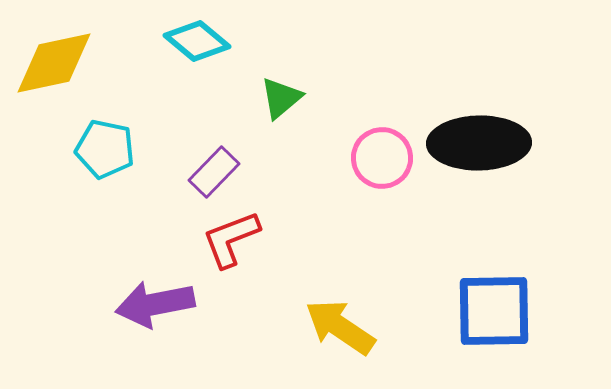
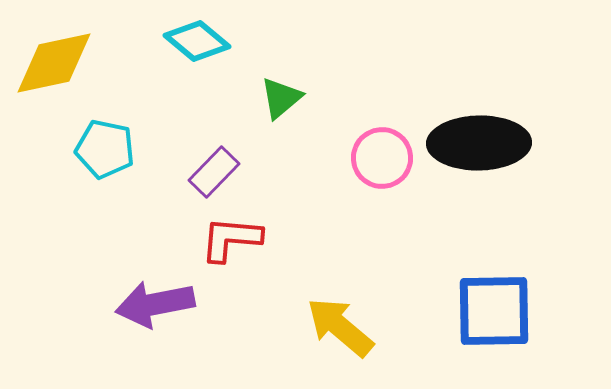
red L-shape: rotated 26 degrees clockwise
yellow arrow: rotated 6 degrees clockwise
